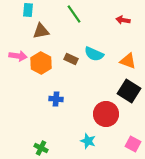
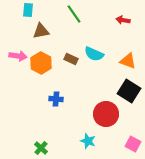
green cross: rotated 16 degrees clockwise
